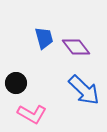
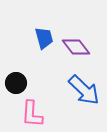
pink L-shape: rotated 64 degrees clockwise
